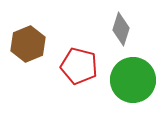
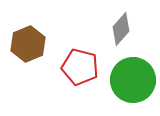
gray diamond: rotated 24 degrees clockwise
red pentagon: moved 1 px right, 1 px down
